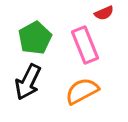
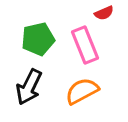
green pentagon: moved 3 px right, 1 px down; rotated 16 degrees clockwise
black arrow: moved 1 px right, 5 px down
